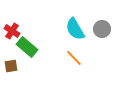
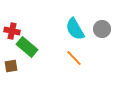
red cross: rotated 21 degrees counterclockwise
